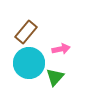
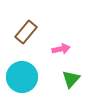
cyan circle: moved 7 px left, 14 px down
green triangle: moved 16 px right, 2 px down
